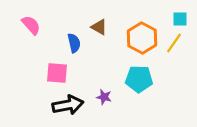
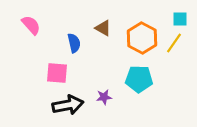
brown triangle: moved 4 px right, 1 px down
purple star: rotated 21 degrees counterclockwise
